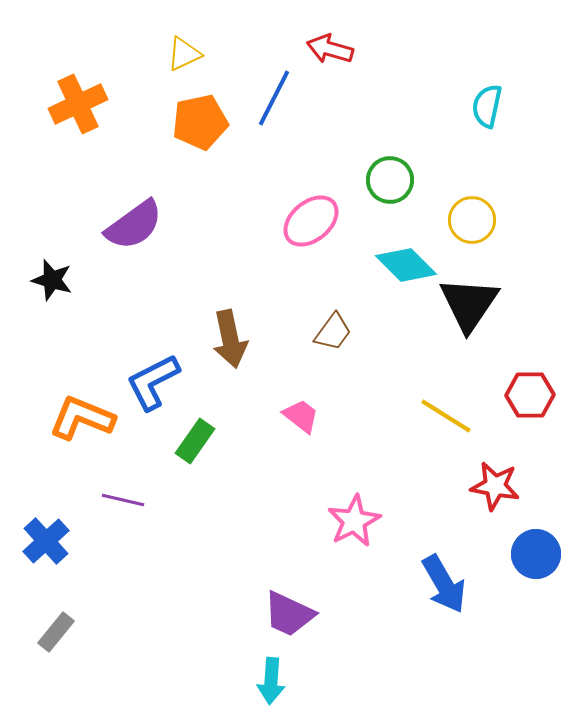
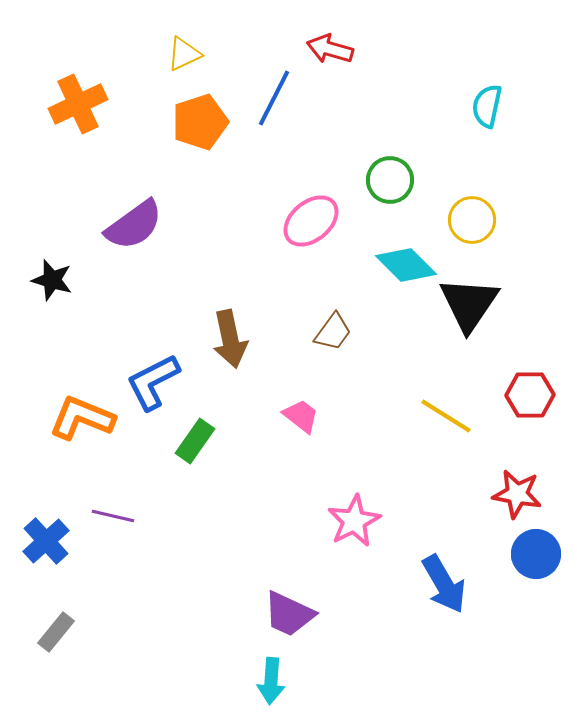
orange pentagon: rotated 6 degrees counterclockwise
red star: moved 22 px right, 8 px down
purple line: moved 10 px left, 16 px down
